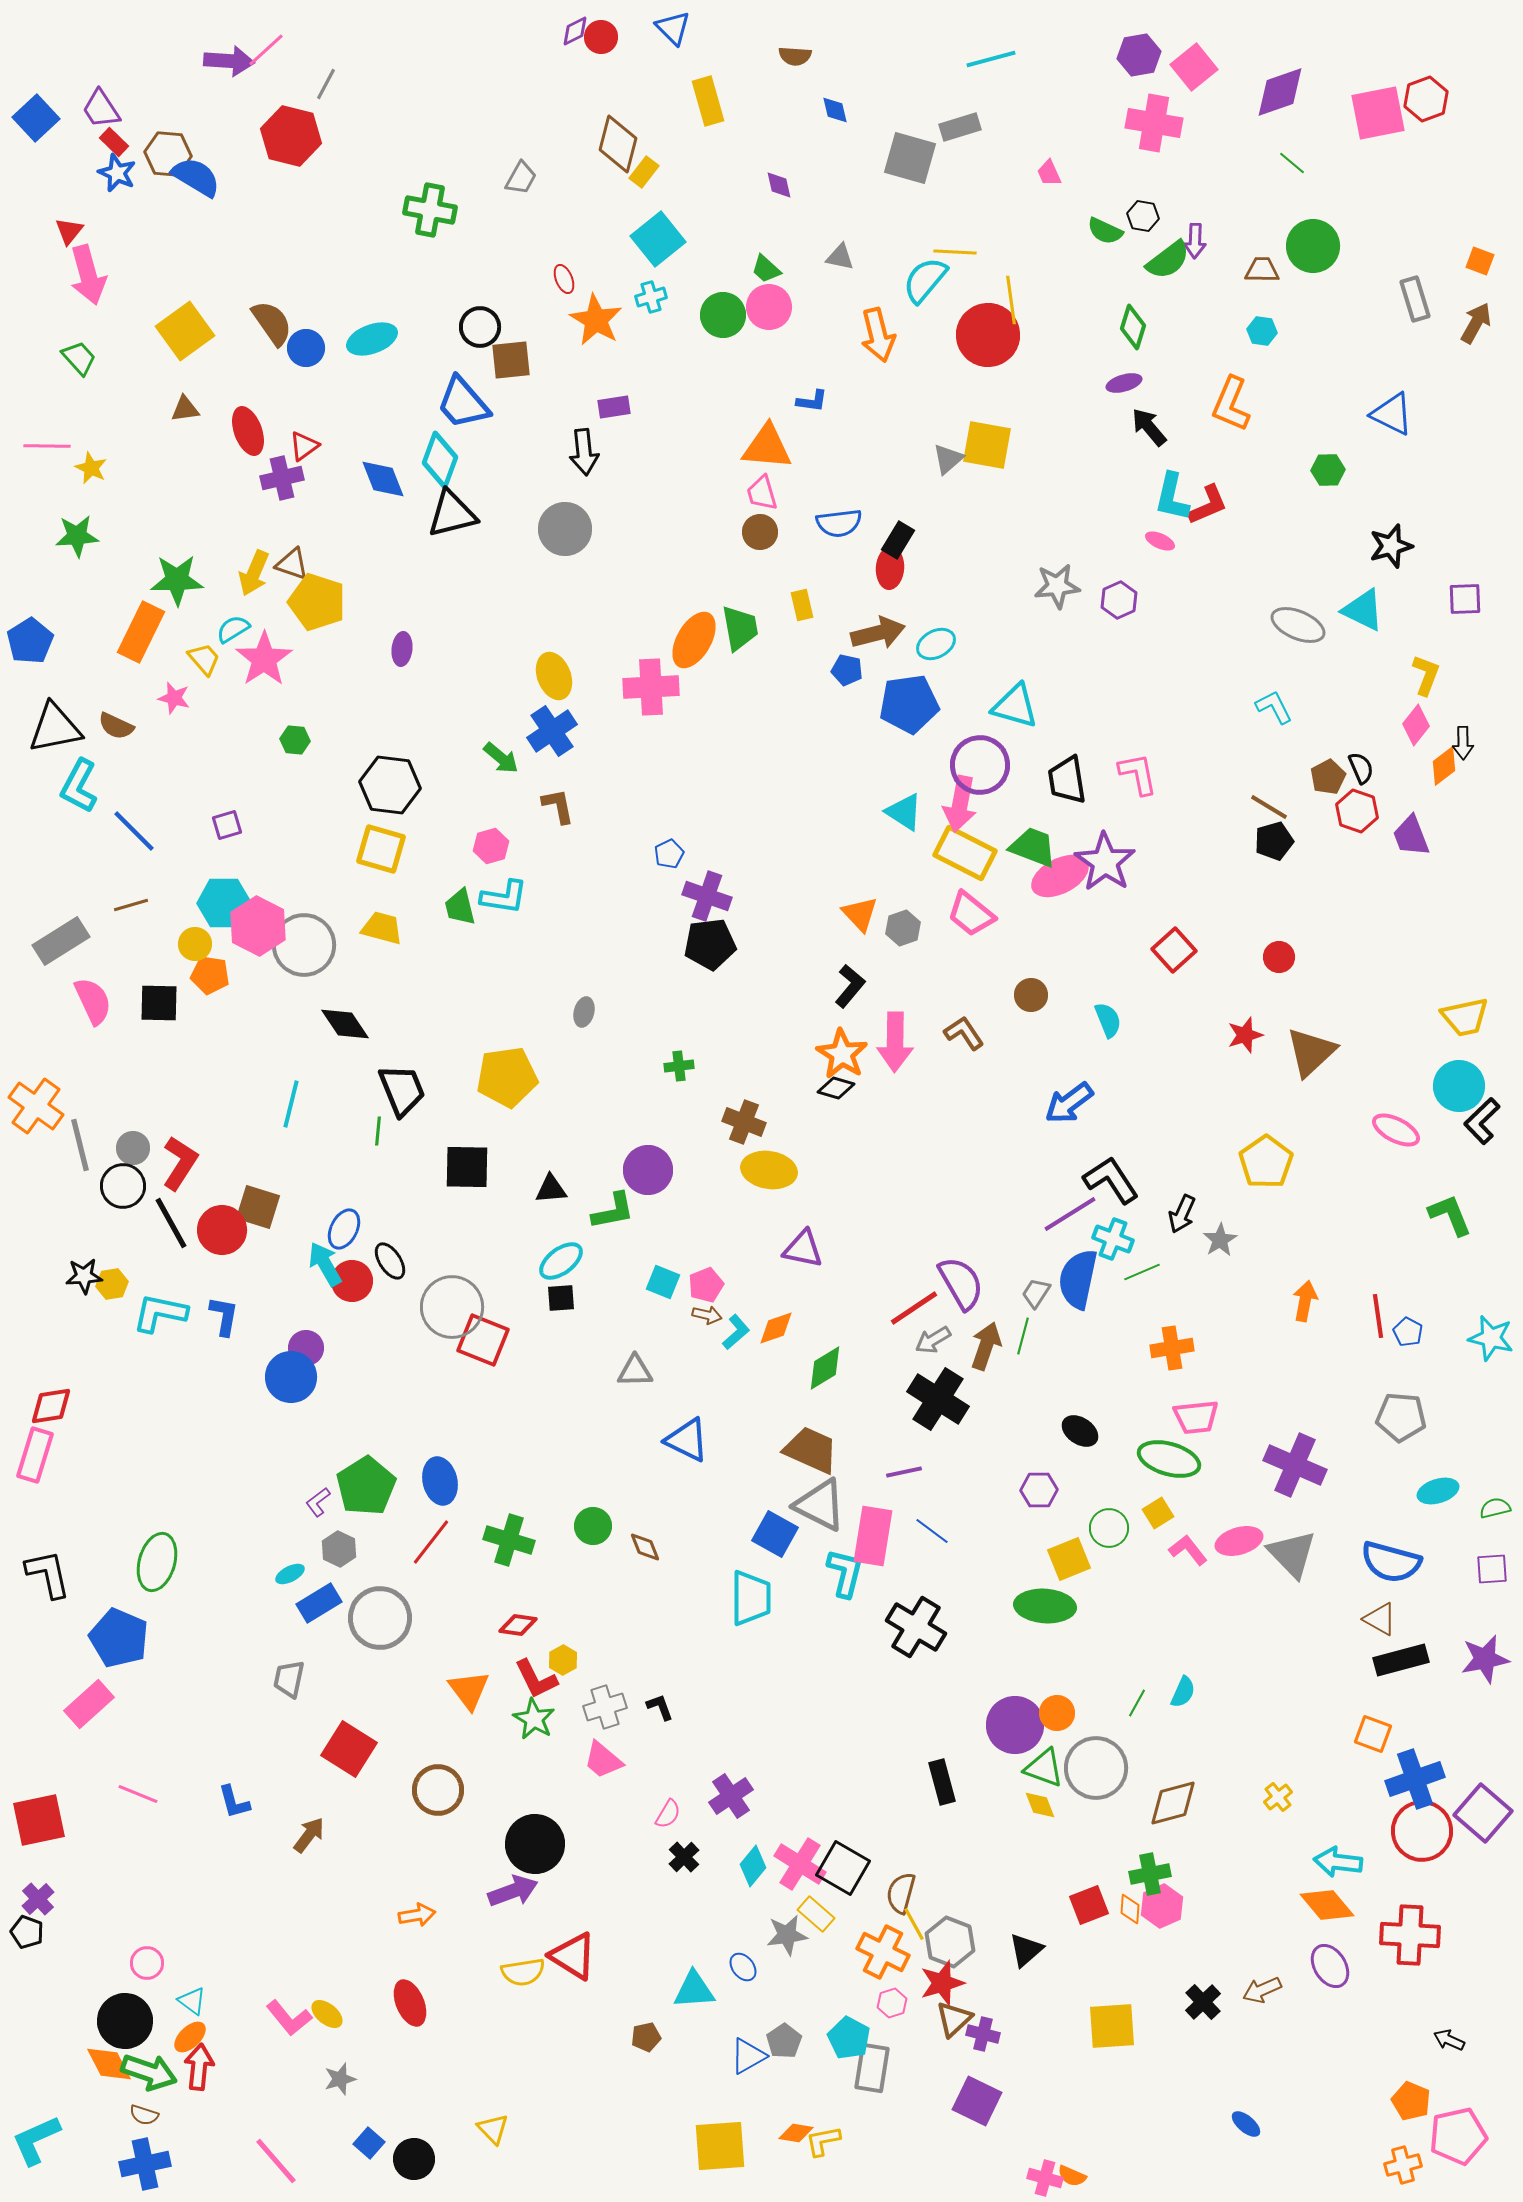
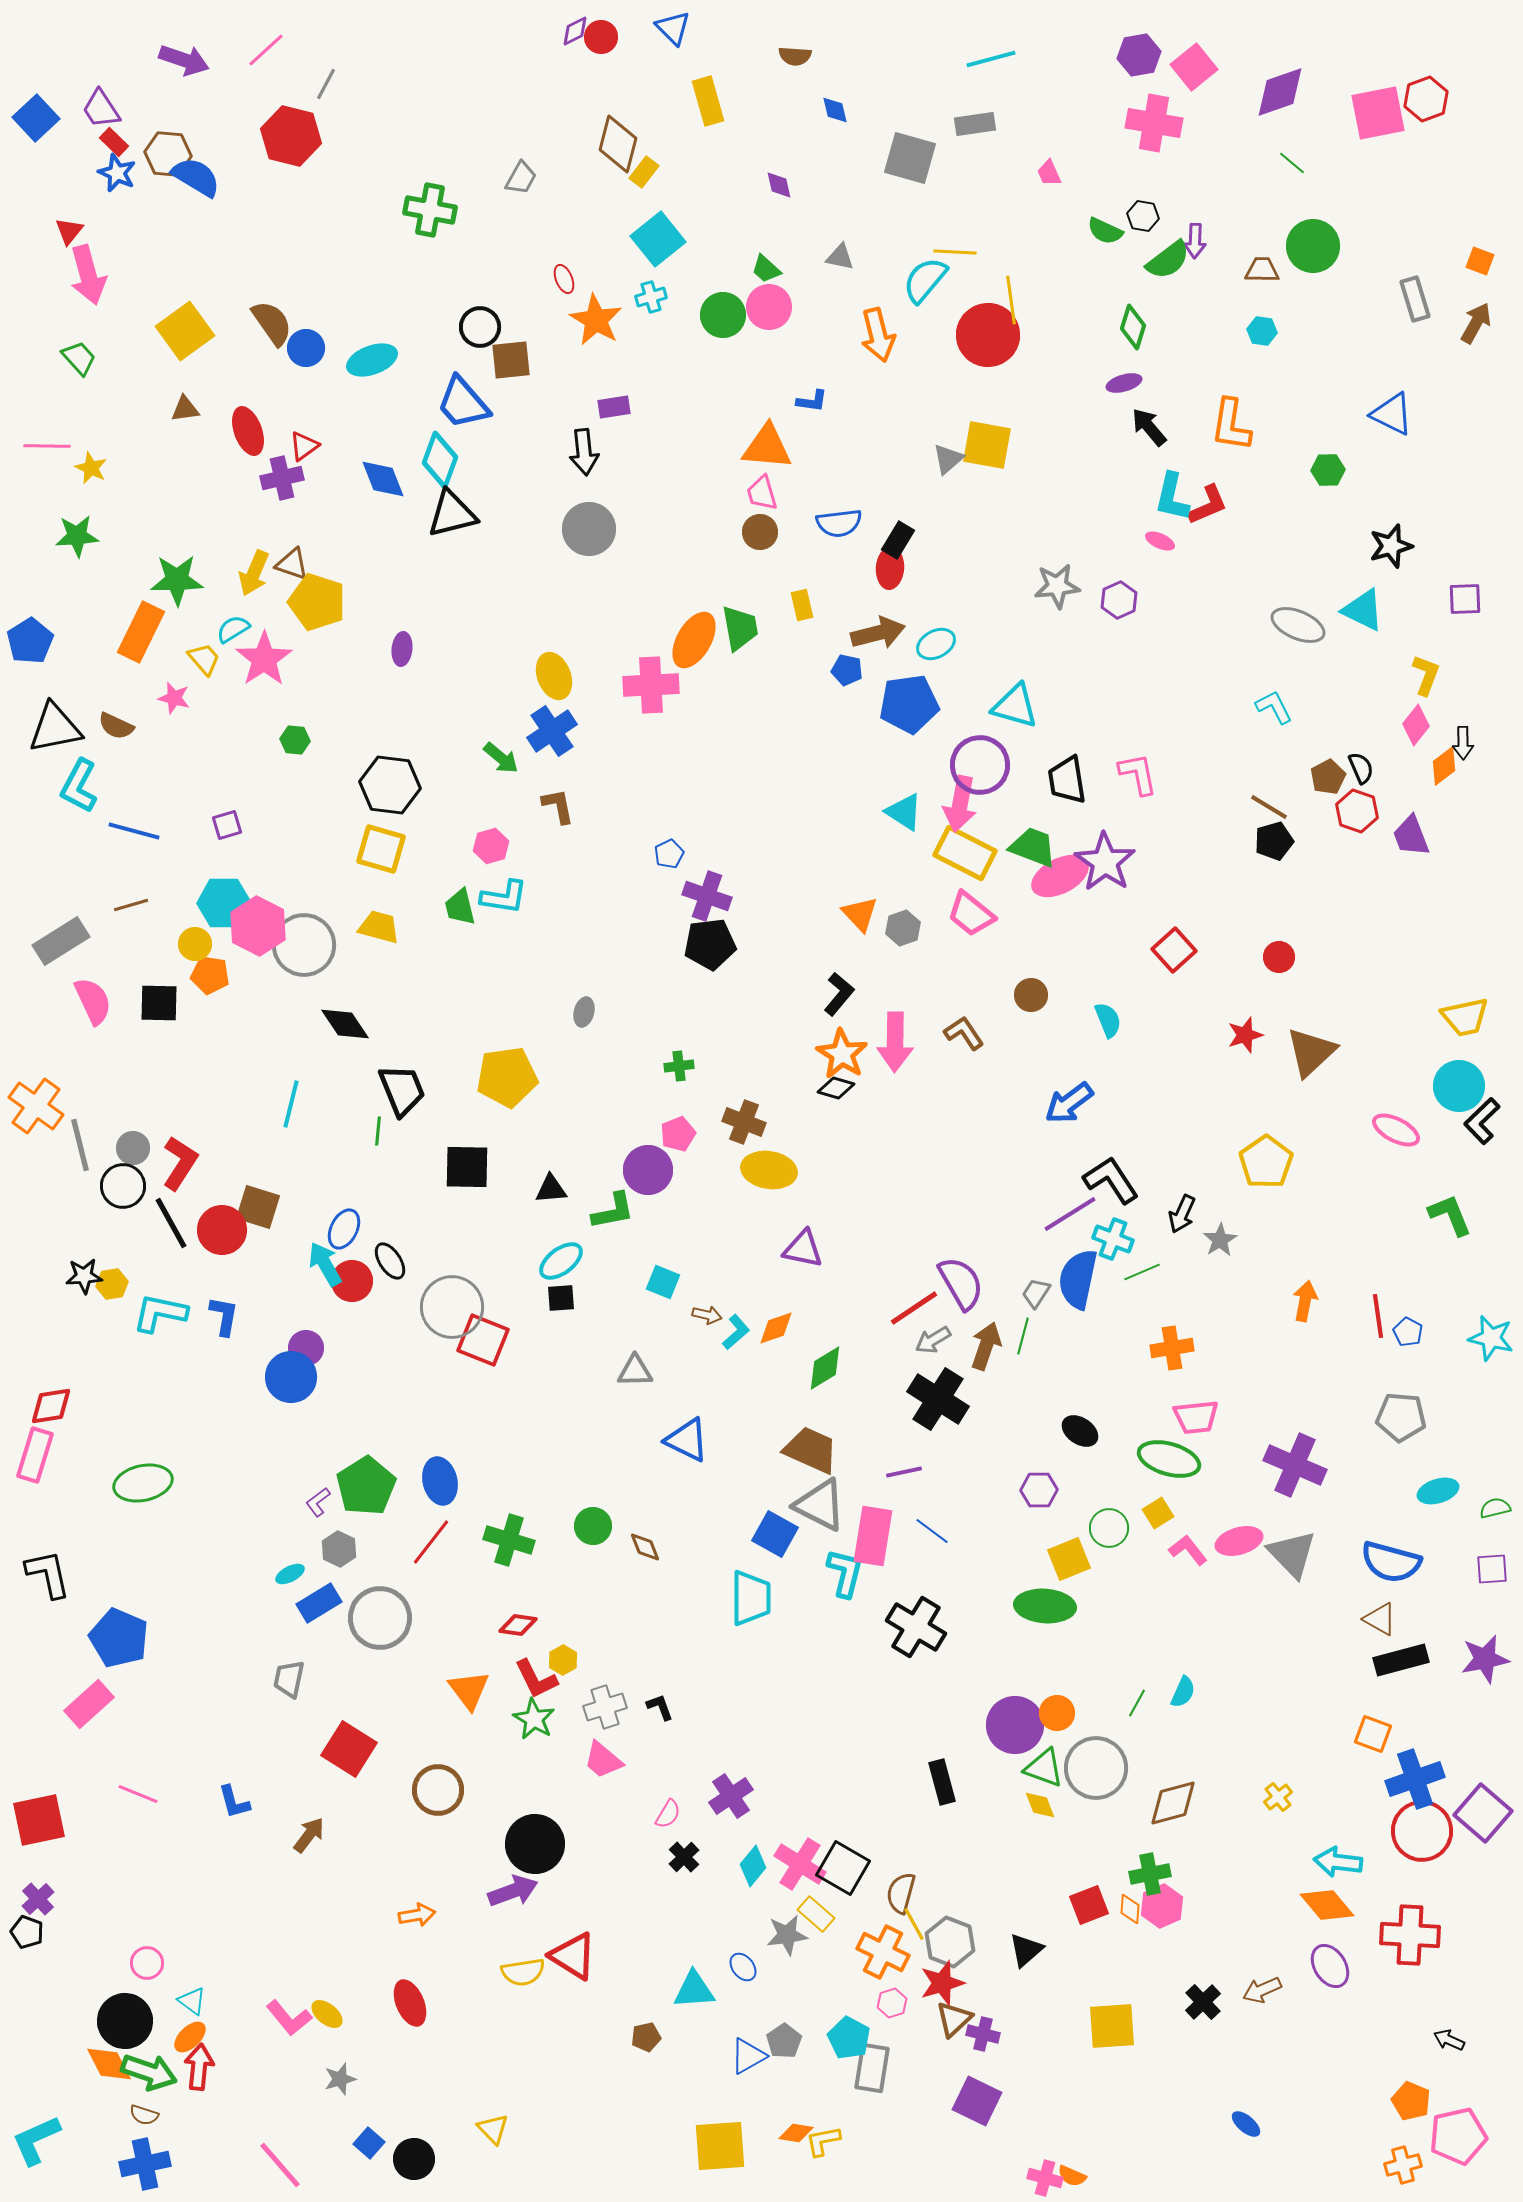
purple arrow at (229, 61): moved 45 px left, 1 px up; rotated 15 degrees clockwise
gray rectangle at (960, 127): moved 15 px right, 3 px up; rotated 9 degrees clockwise
cyan ellipse at (372, 339): moved 21 px down
orange L-shape at (1231, 404): moved 21 px down; rotated 14 degrees counterclockwise
gray circle at (565, 529): moved 24 px right
pink cross at (651, 687): moved 2 px up
blue line at (134, 831): rotated 30 degrees counterclockwise
yellow trapezoid at (382, 928): moved 3 px left, 1 px up
black L-shape at (850, 986): moved 11 px left, 8 px down
pink pentagon at (706, 1285): moved 28 px left, 151 px up
green ellipse at (157, 1562): moved 14 px left, 79 px up; rotated 62 degrees clockwise
pink line at (276, 2161): moved 4 px right, 4 px down
